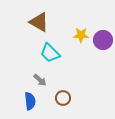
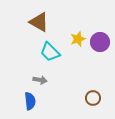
yellow star: moved 3 px left, 4 px down; rotated 21 degrees counterclockwise
purple circle: moved 3 px left, 2 px down
cyan trapezoid: moved 1 px up
gray arrow: rotated 32 degrees counterclockwise
brown circle: moved 30 px right
